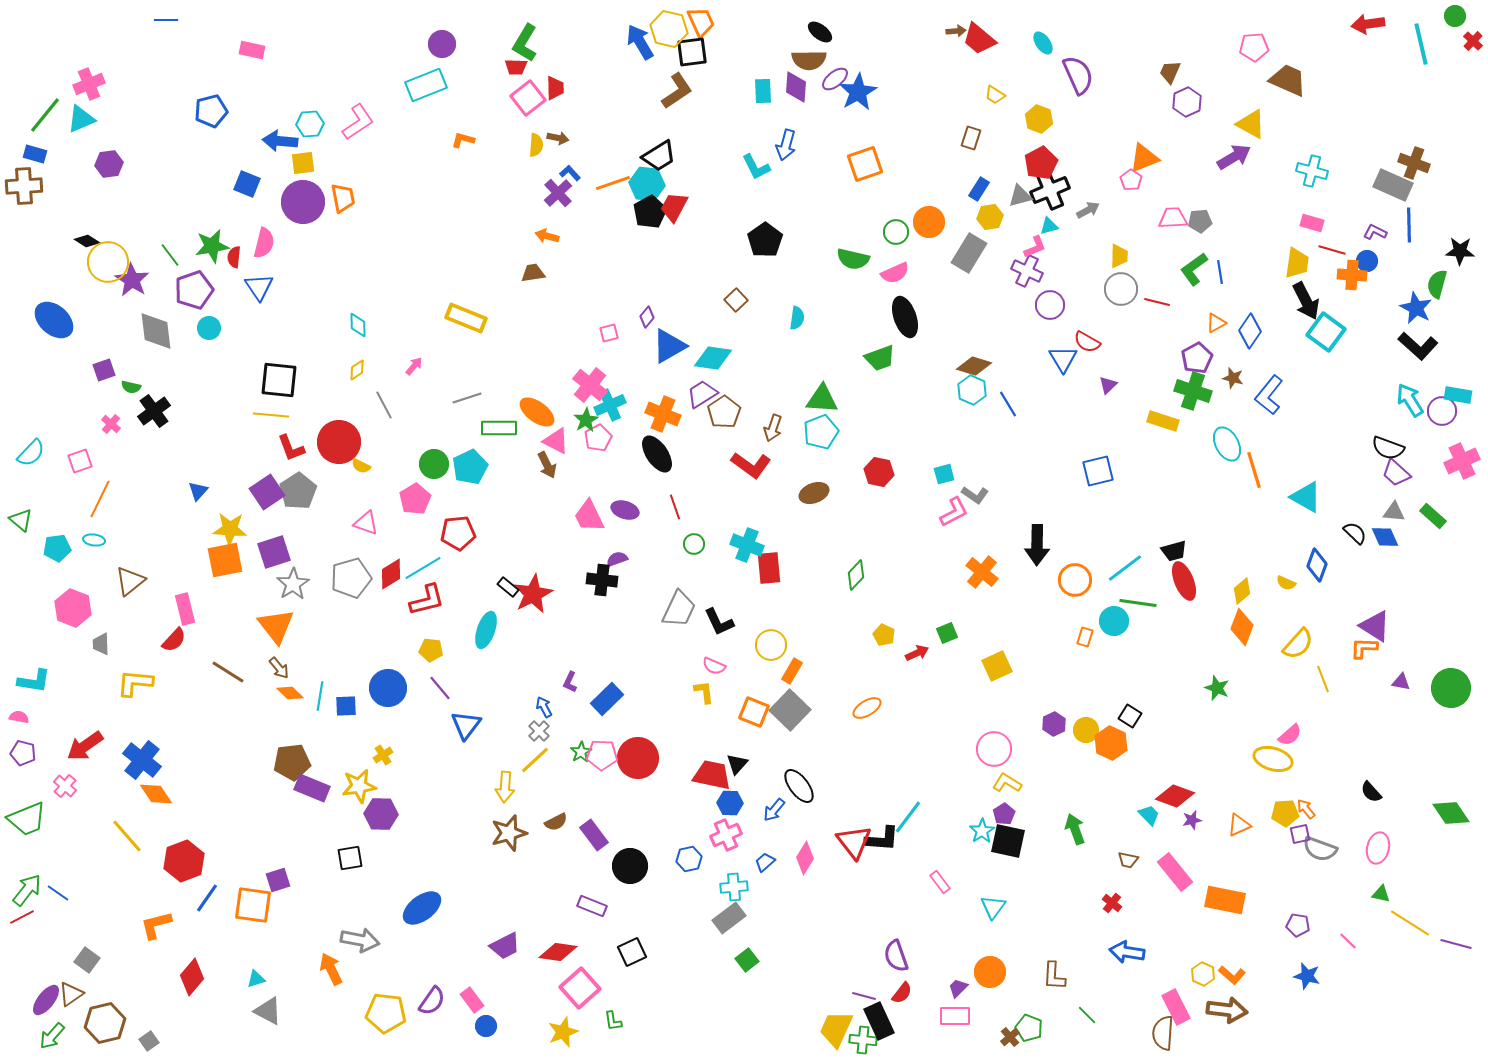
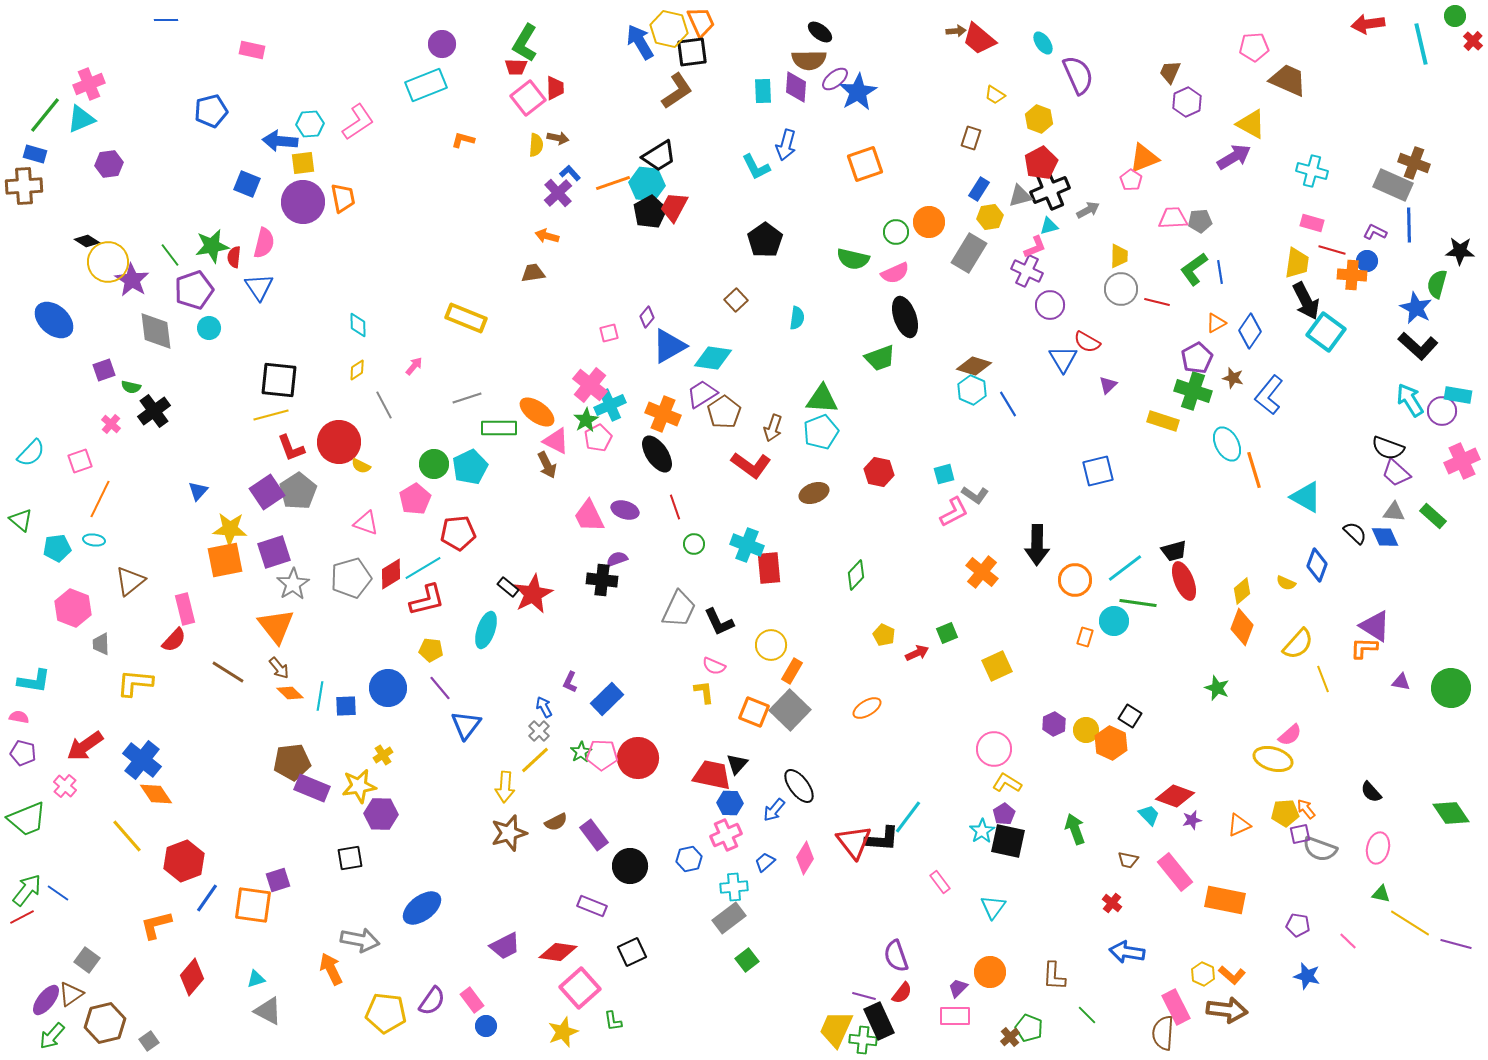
yellow line at (271, 415): rotated 20 degrees counterclockwise
